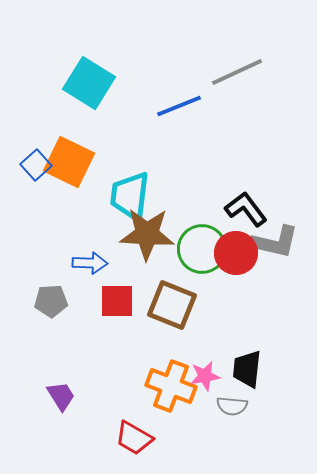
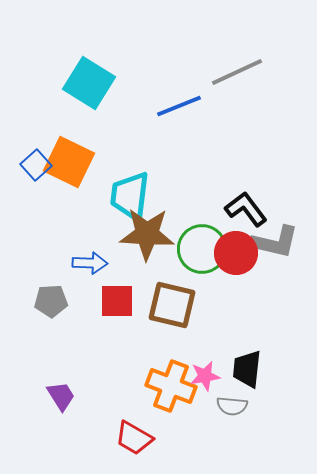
brown square: rotated 9 degrees counterclockwise
